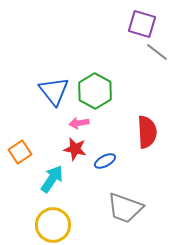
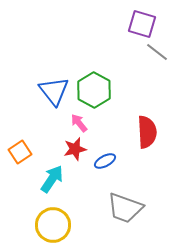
green hexagon: moved 1 px left, 1 px up
pink arrow: rotated 60 degrees clockwise
red star: rotated 25 degrees counterclockwise
